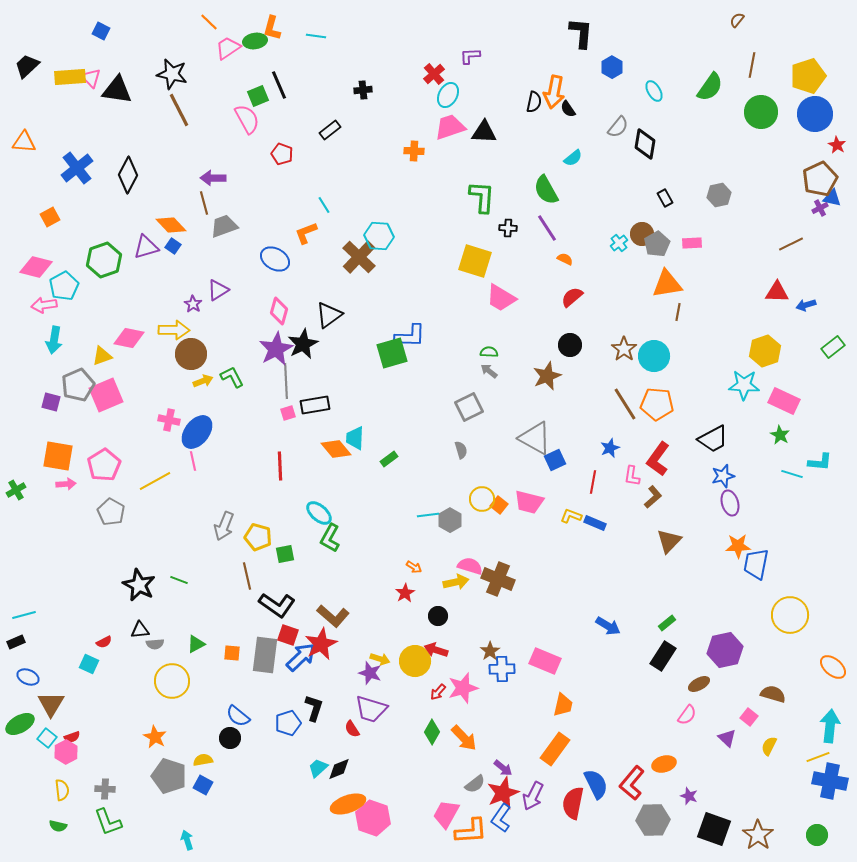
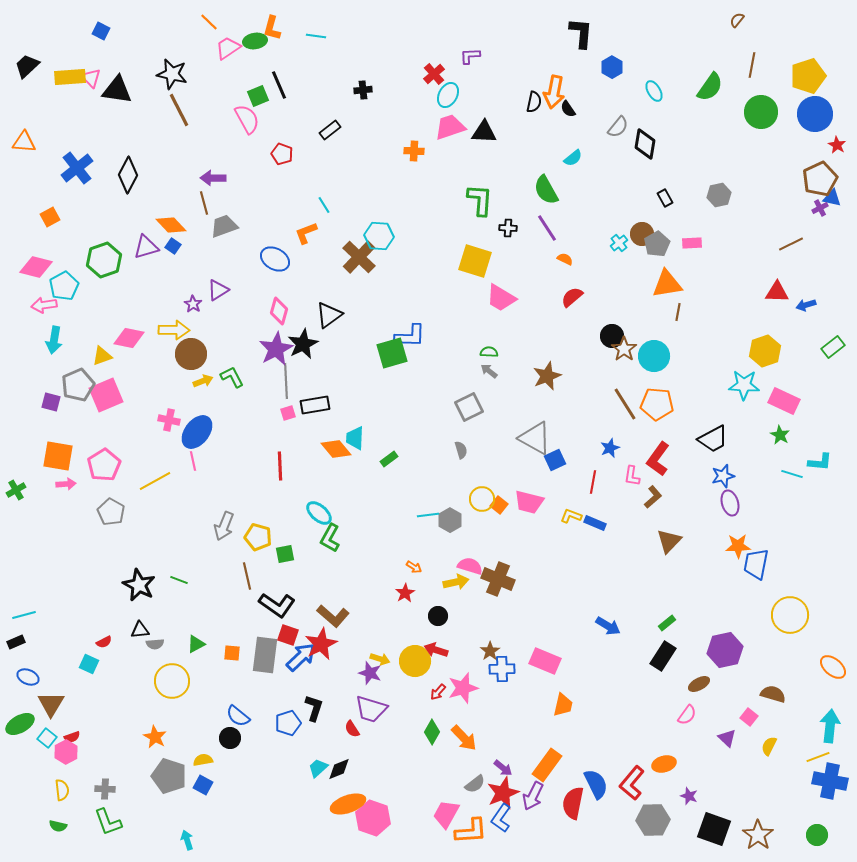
green L-shape at (482, 197): moved 2 px left, 3 px down
black circle at (570, 345): moved 42 px right, 9 px up
orange rectangle at (555, 749): moved 8 px left, 16 px down
